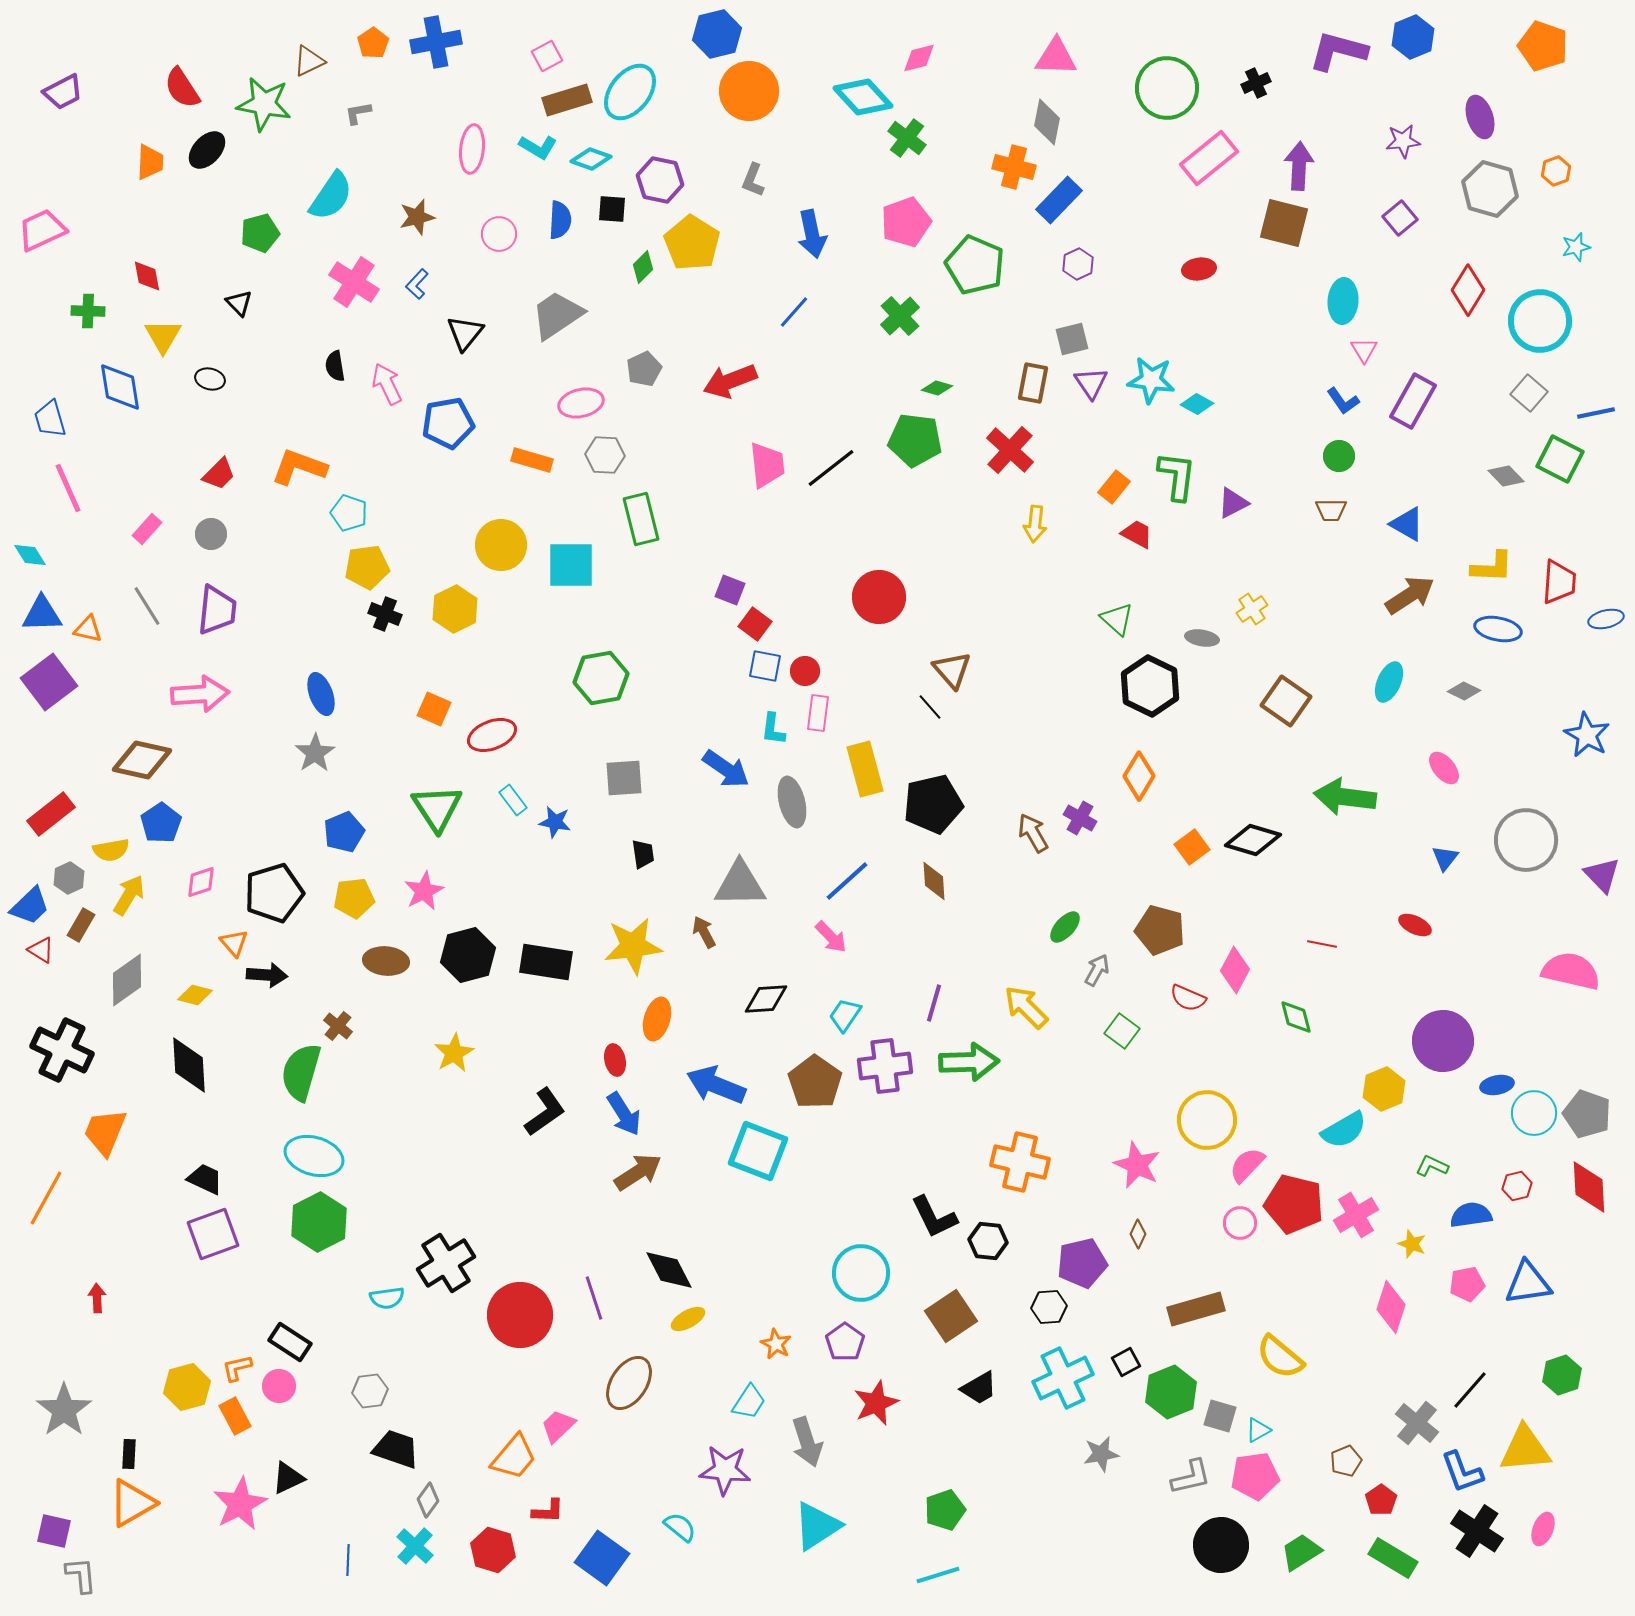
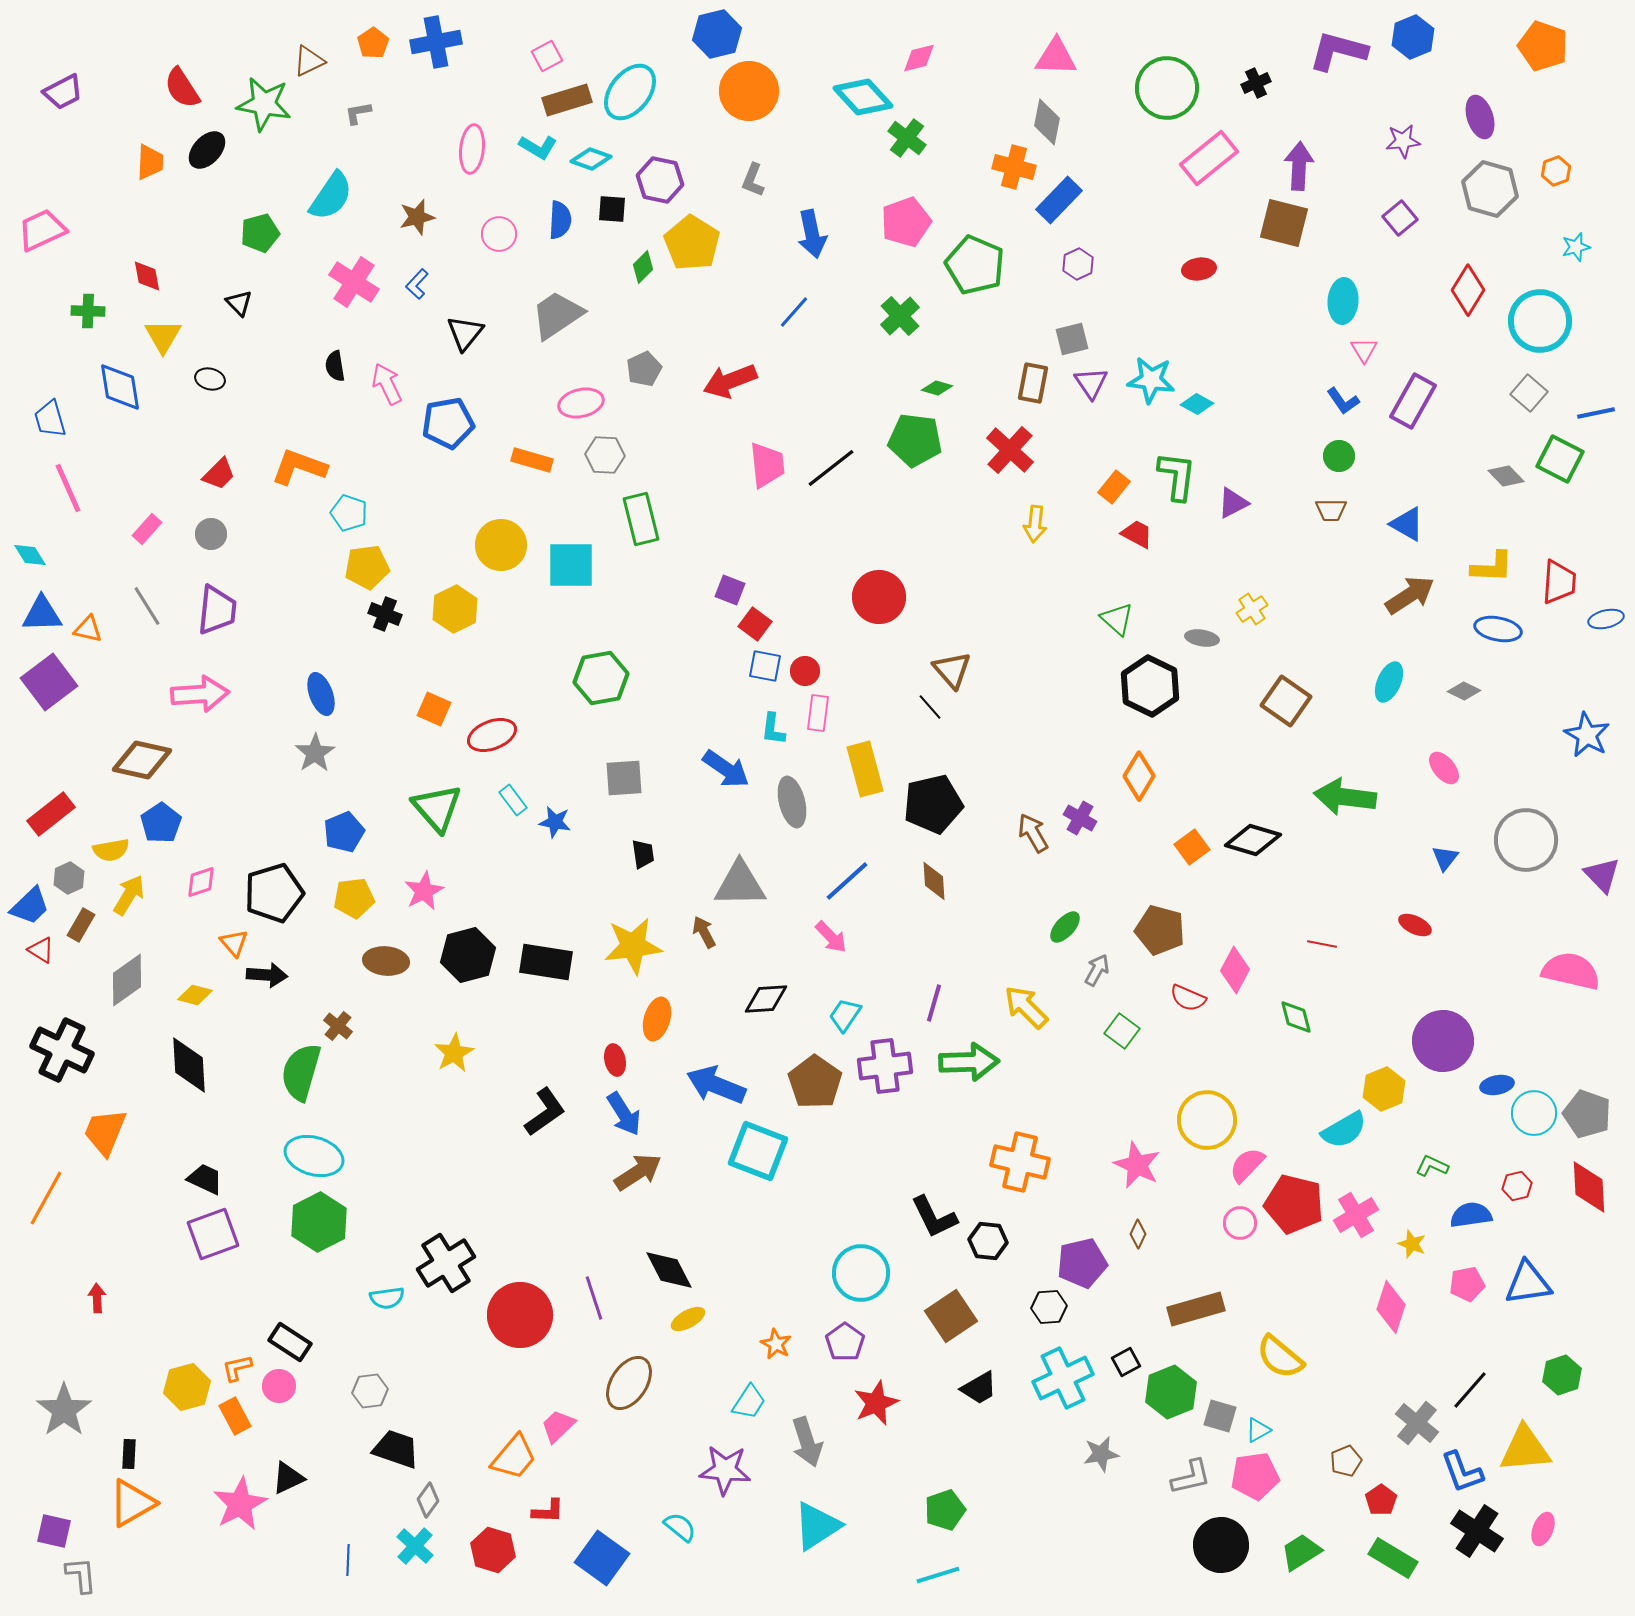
green triangle at (437, 808): rotated 8 degrees counterclockwise
